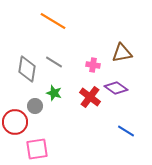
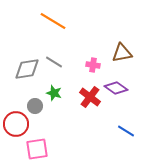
gray diamond: rotated 72 degrees clockwise
red circle: moved 1 px right, 2 px down
